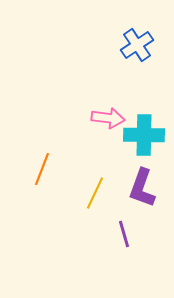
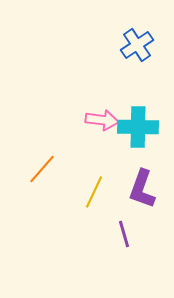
pink arrow: moved 6 px left, 2 px down
cyan cross: moved 6 px left, 8 px up
orange line: rotated 20 degrees clockwise
purple L-shape: moved 1 px down
yellow line: moved 1 px left, 1 px up
